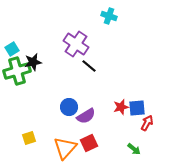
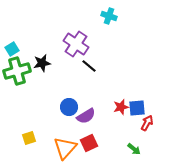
black star: moved 9 px right, 1 px down
